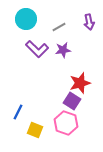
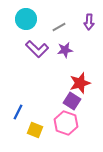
purple arrow: rotated 14 degrees clockwise
purple star: moved 2 px right
